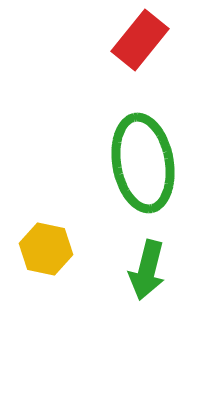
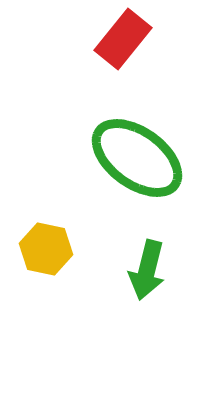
red rectangle: moved 17 px left, 1 px up
green ellipse: moved 6 px left, 5 px up; rotated 44 degrees counterclockwise
